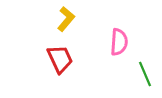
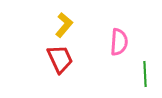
yellow L-shape: moved 2 px left, 6 px down
green line: rotated 20 degrees clockwise
